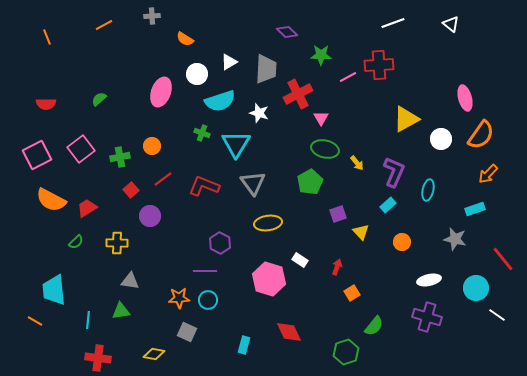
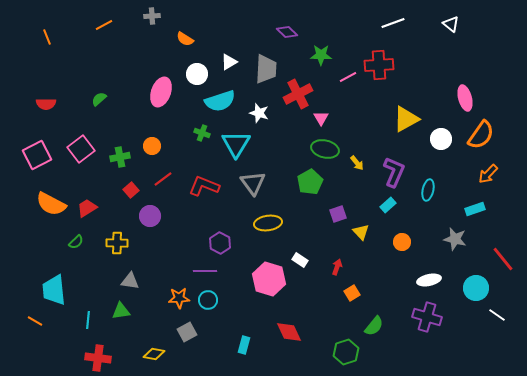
orange semicircle at (51, 200): moved 4 px down
gray square at (187, 332): rotated 36 degrees clockwise
